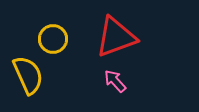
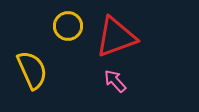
yellow circle: moved 15 px right, 13 px up
yellow semicircle: moved 4 px right, 5 px up
